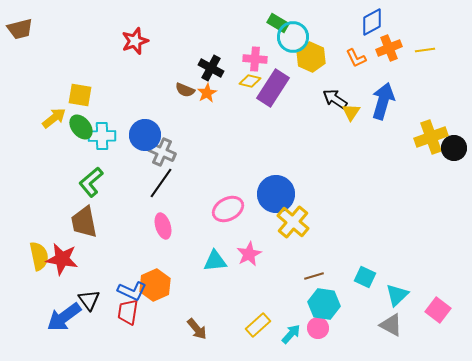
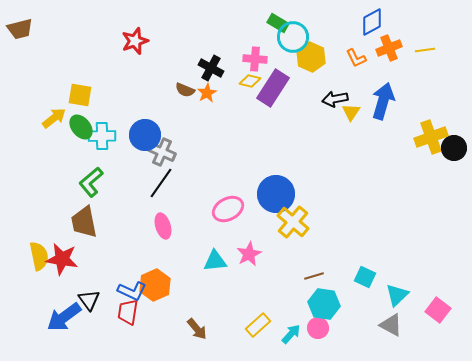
black arrow at (335, 99): rotated 45 degrees counterclockwise
